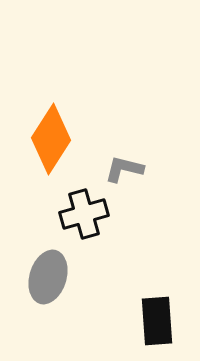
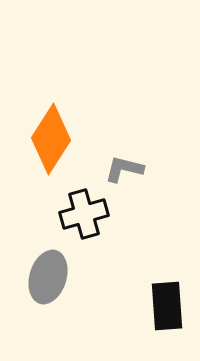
black rectangle: moved 10 px right, 15 px up
